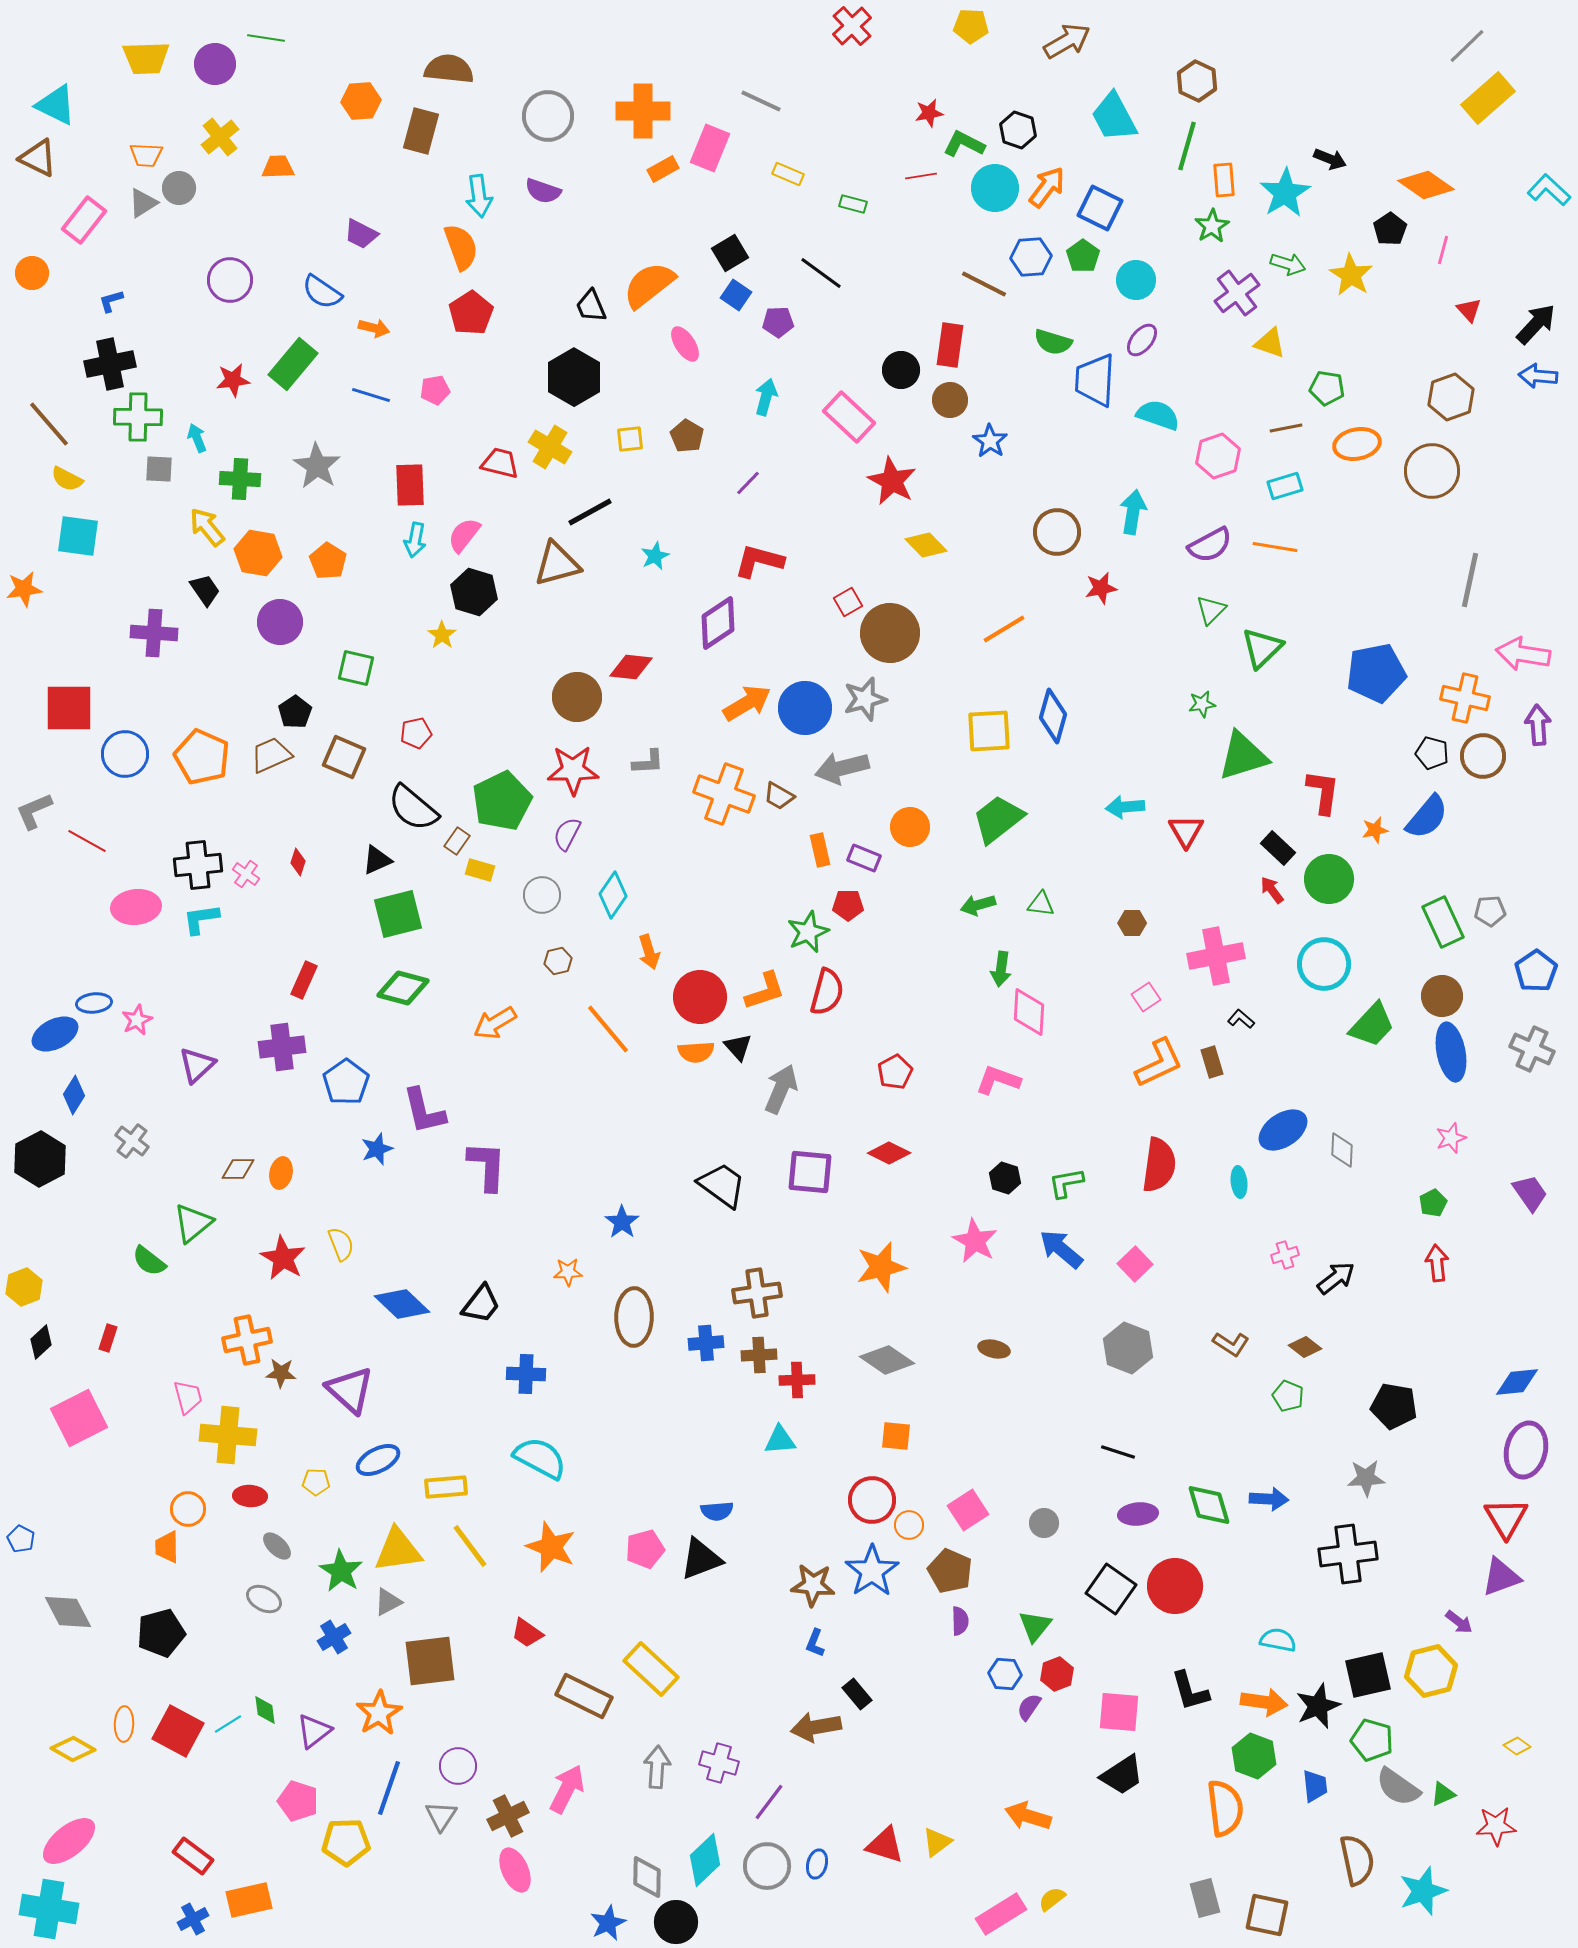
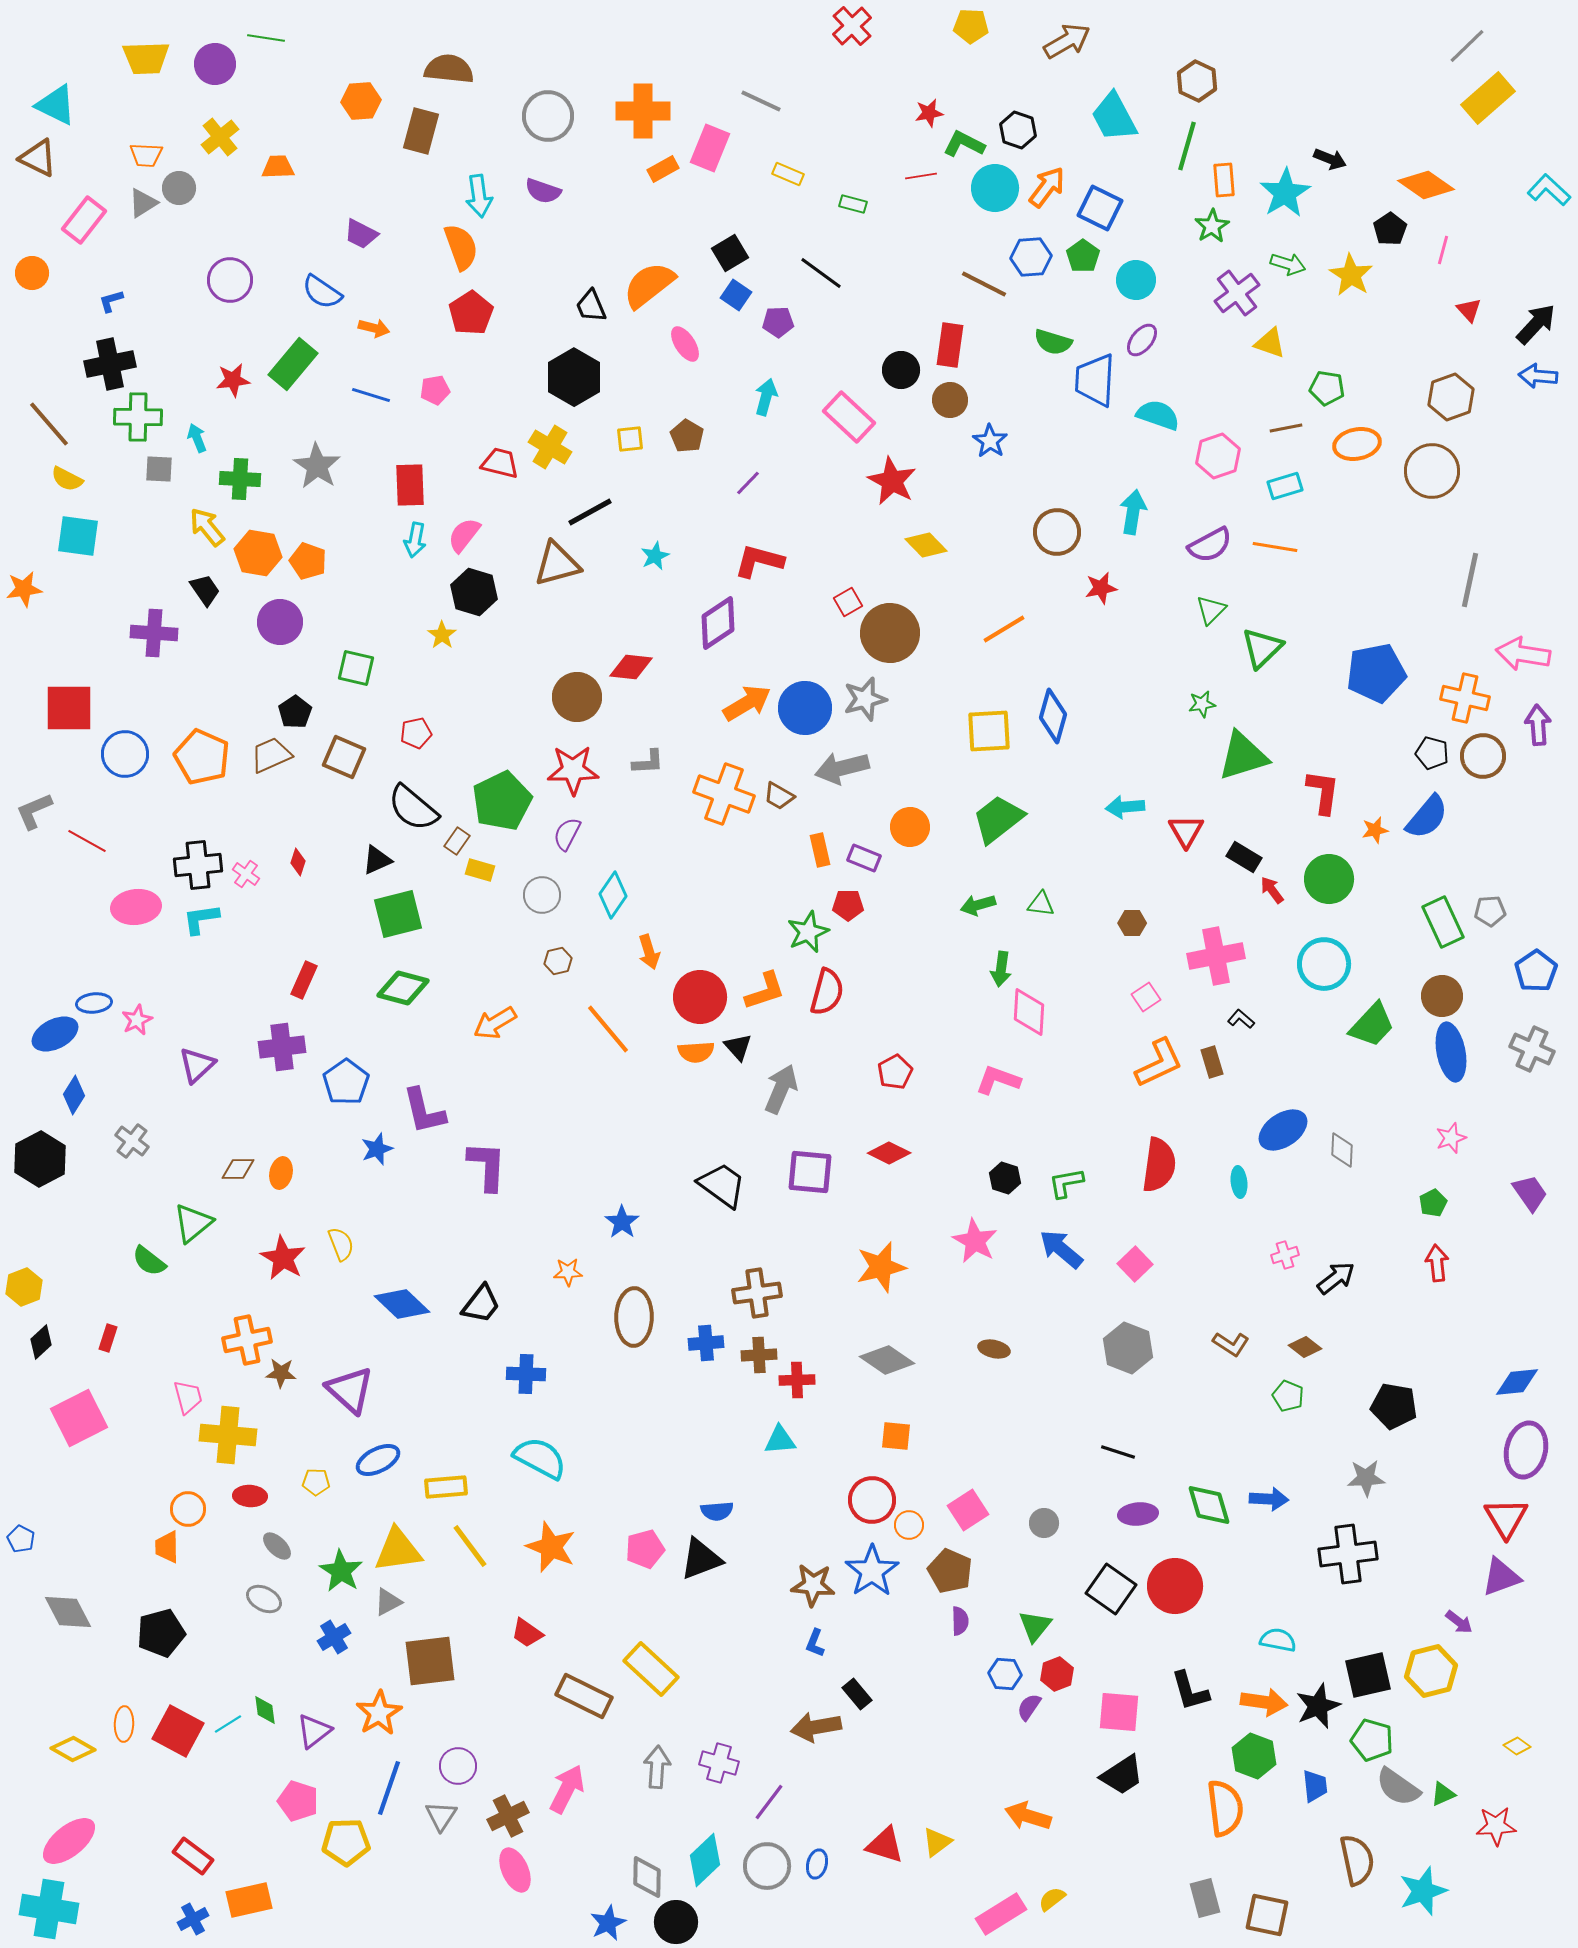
orange pentagon at (328, 561): moved 20 px left; rotated 12 degrees counterclockwise
black rectangle at (1278, 848): moved 34 px left, 9 px down; rotated 12 degrees counterclockwise
